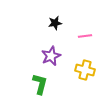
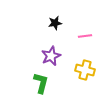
green L-shape: moved 1 px right, 1 px up
